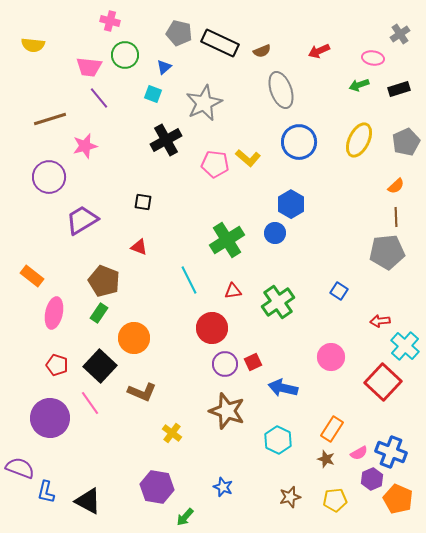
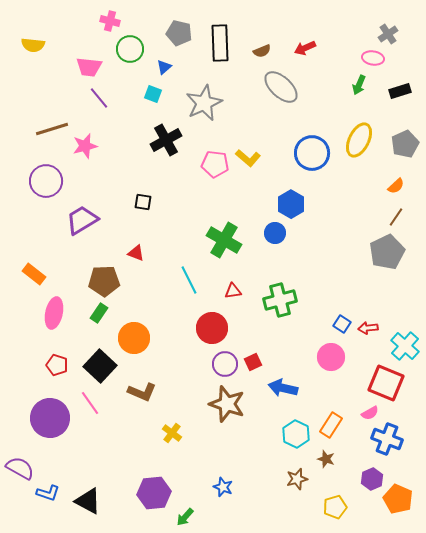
gray cross at (400, 34): moved 12 px left
black rectangle at (220, 43): rotated 63 degrees clockwise
red arrow at (319, 51): moved 14 px left, 3 px up
green circle at (125, 55): moved 5 px right, 6 px up
green arrow at (359, 85): rotated 48 degrees counterclockwise
black rectangle at (399, 89): moved 1 px right, 2 px down
gray ellipse at (281, 90): moved 3 px up; rotated 27 degrees counterclockwise
brown line at (50, 119): moved 2 px right, 10 px down
blue circle at (299, 142): moved 13 px right, 11 px down
gray pentagon at (406, 142): moved 1 px left, 2 px down
purple circle at (49, 177): moved 3 px left, 4 px down
brown line at (396, 217): rotated 36 degrees clockwise
green cross at (227, 240): moved 3 px left; rotated 28 degrees counterclockwise
red triangle at (139, 247): moved 3 px left, 6 px down
gray pentagon at (387, 252): rotated 20 degrees counterclockwise
orange rectangle at (32, 276): moved 2 px right, 2 px up
brown pentagon at (104, 281): rotated 24 degrees counterclockwise
blue square at (339, 291): moved 3 px right, 33 px down
green cross at (278, 302): moved 2 px right, 2 px up; rotated 20 degrees clockwise
red arrow at (380, 321): moved 12 px left, 7 px down
red square at (383, 382): moved 3 px right, 1 px down; rotated 21 degrees counterclockwise
brown star at (227, 411): moved 7 px up
orange rectangle at (332, 429): moved 1 px left, 4 px up
cyan hexagon at (278, 440): moved 18 px right, 6 px up
blue cross at (391, 452): moved 4 px left, 13 px up
pink semicircle at (359, 453): moved 11 px right, 40 px up
purple semicircle at (20, 468): rotated 8 degrees clockwise
purple hexagon at (157, 487): moved 3 px left, 6 px down; rotated 16 degrees counterclockwise
blue L-shape at (46, 492): moved 2 px right, 1 px down; rotated 85 degrees counterclockwise
brown star at (290, 497): moved 7 px right, 18 px up
yellow pentagon at (335, 500): moved 7 px down; rotated 10 degrees counterclockwise
